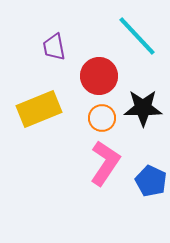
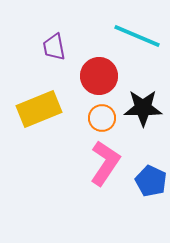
cyan line: rotated 24 degrees counterclockwise
